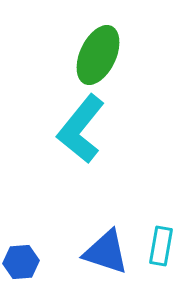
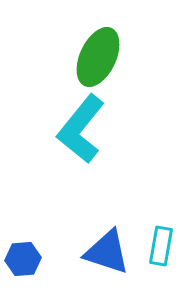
green ellipse: moved 2 px down
blue triangle: moved 1 px right
blue hexagon: moved 2 px right, 3 px up
